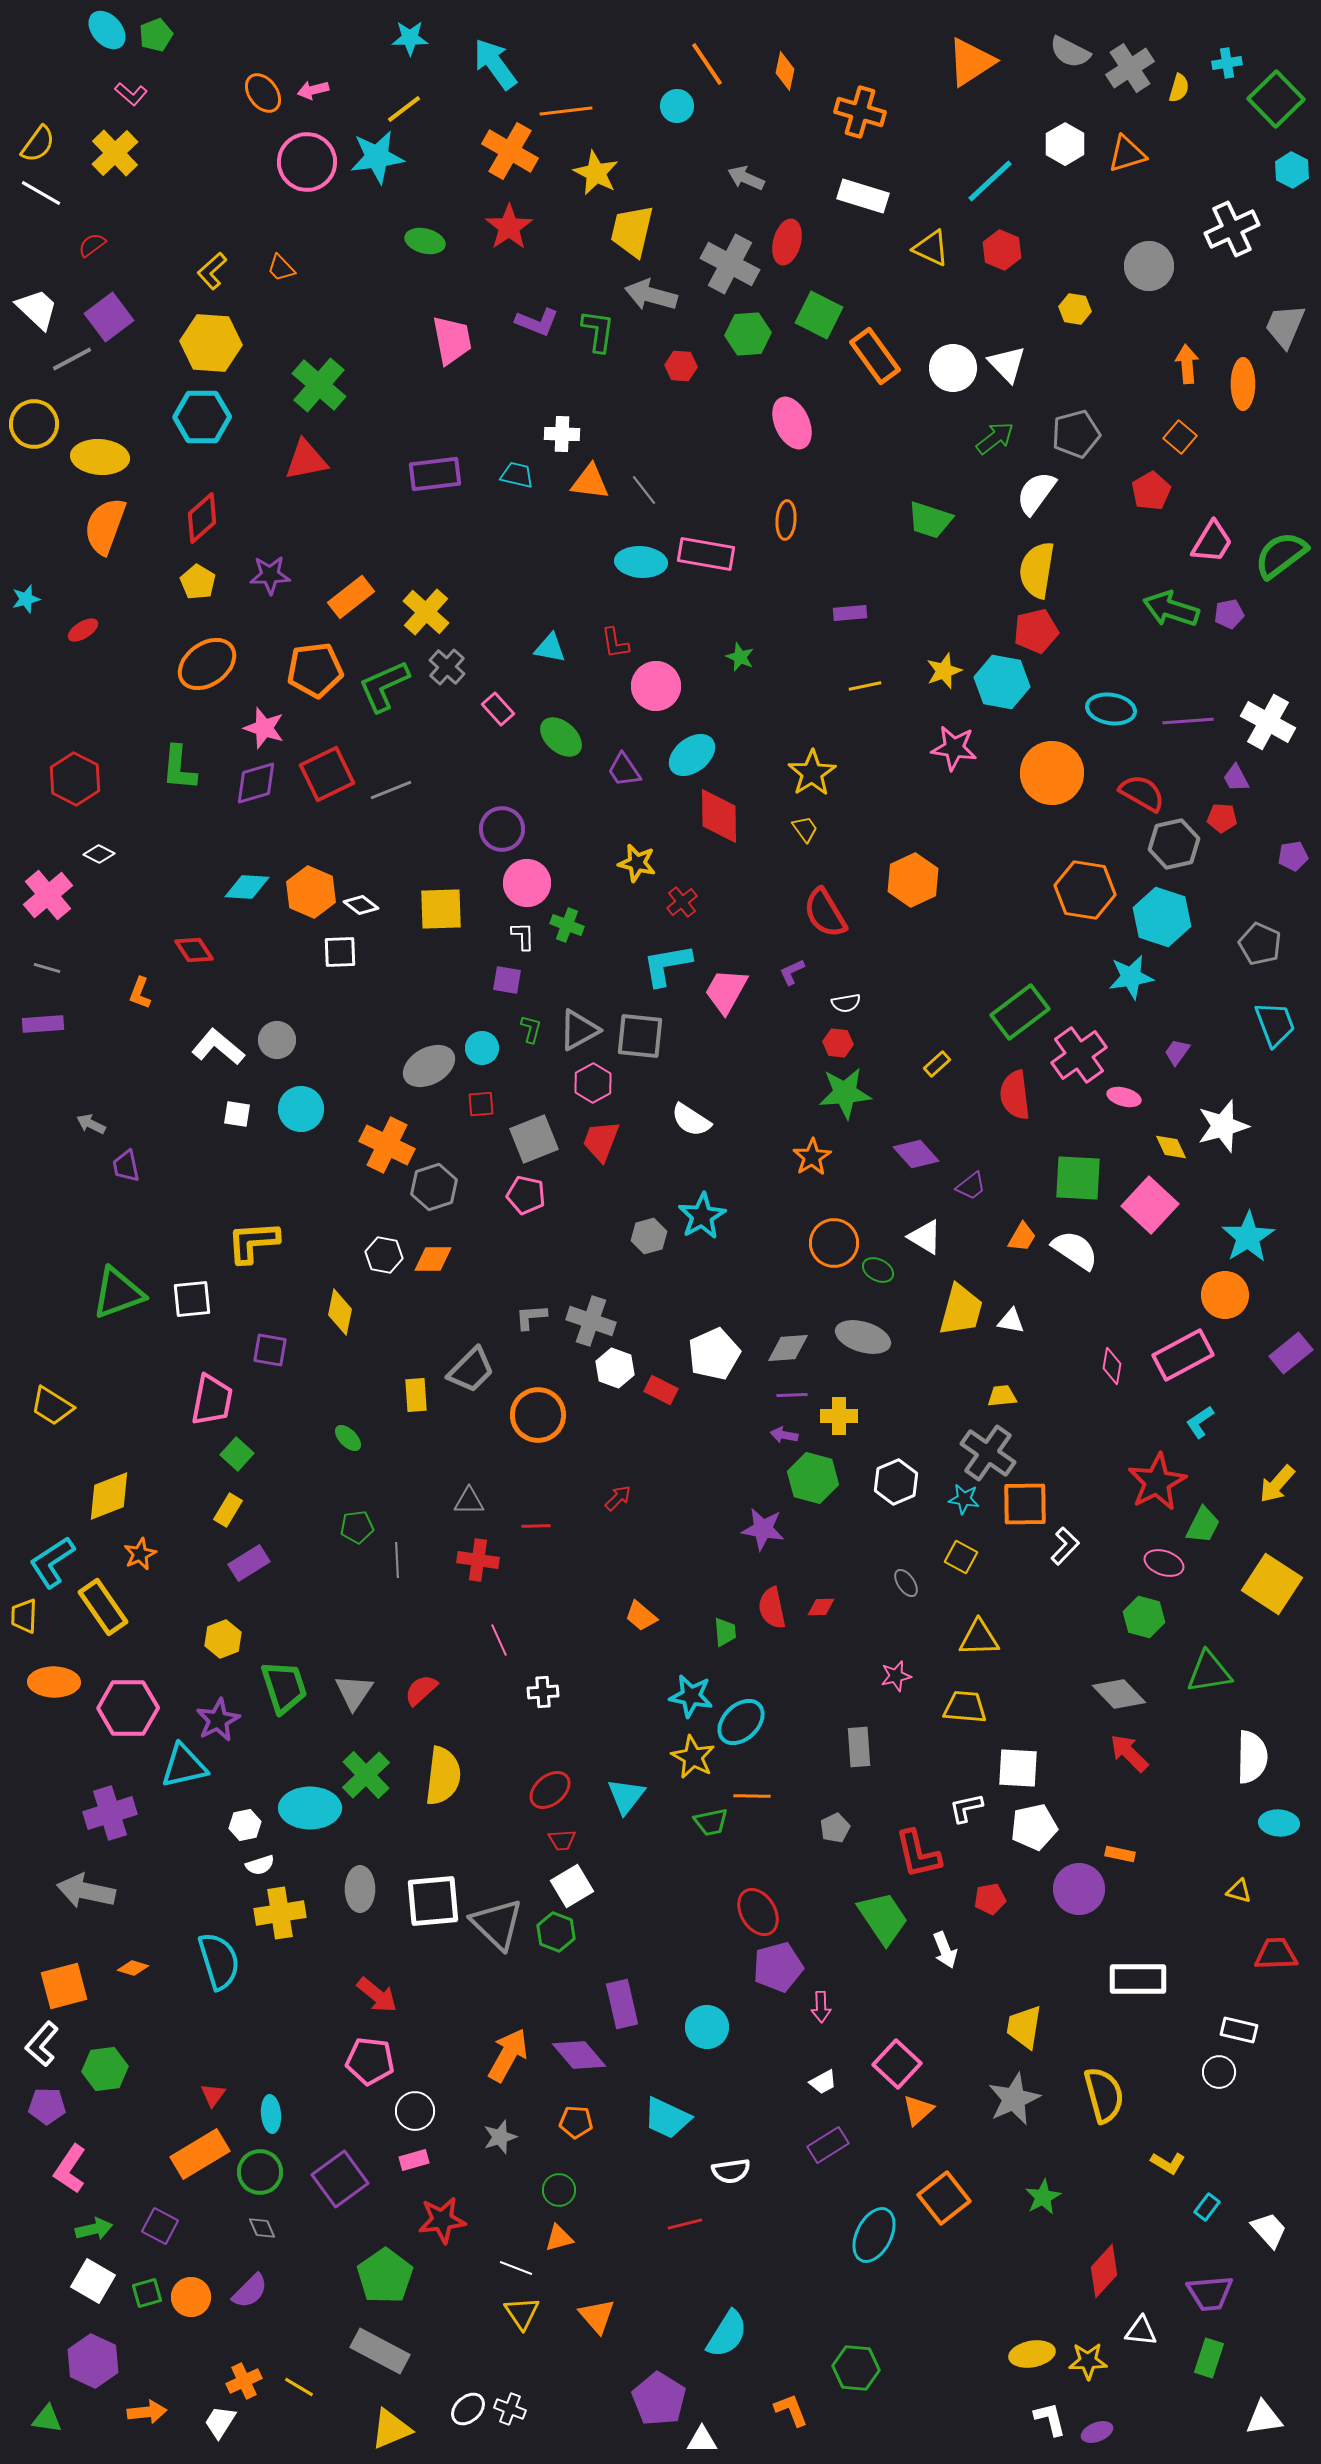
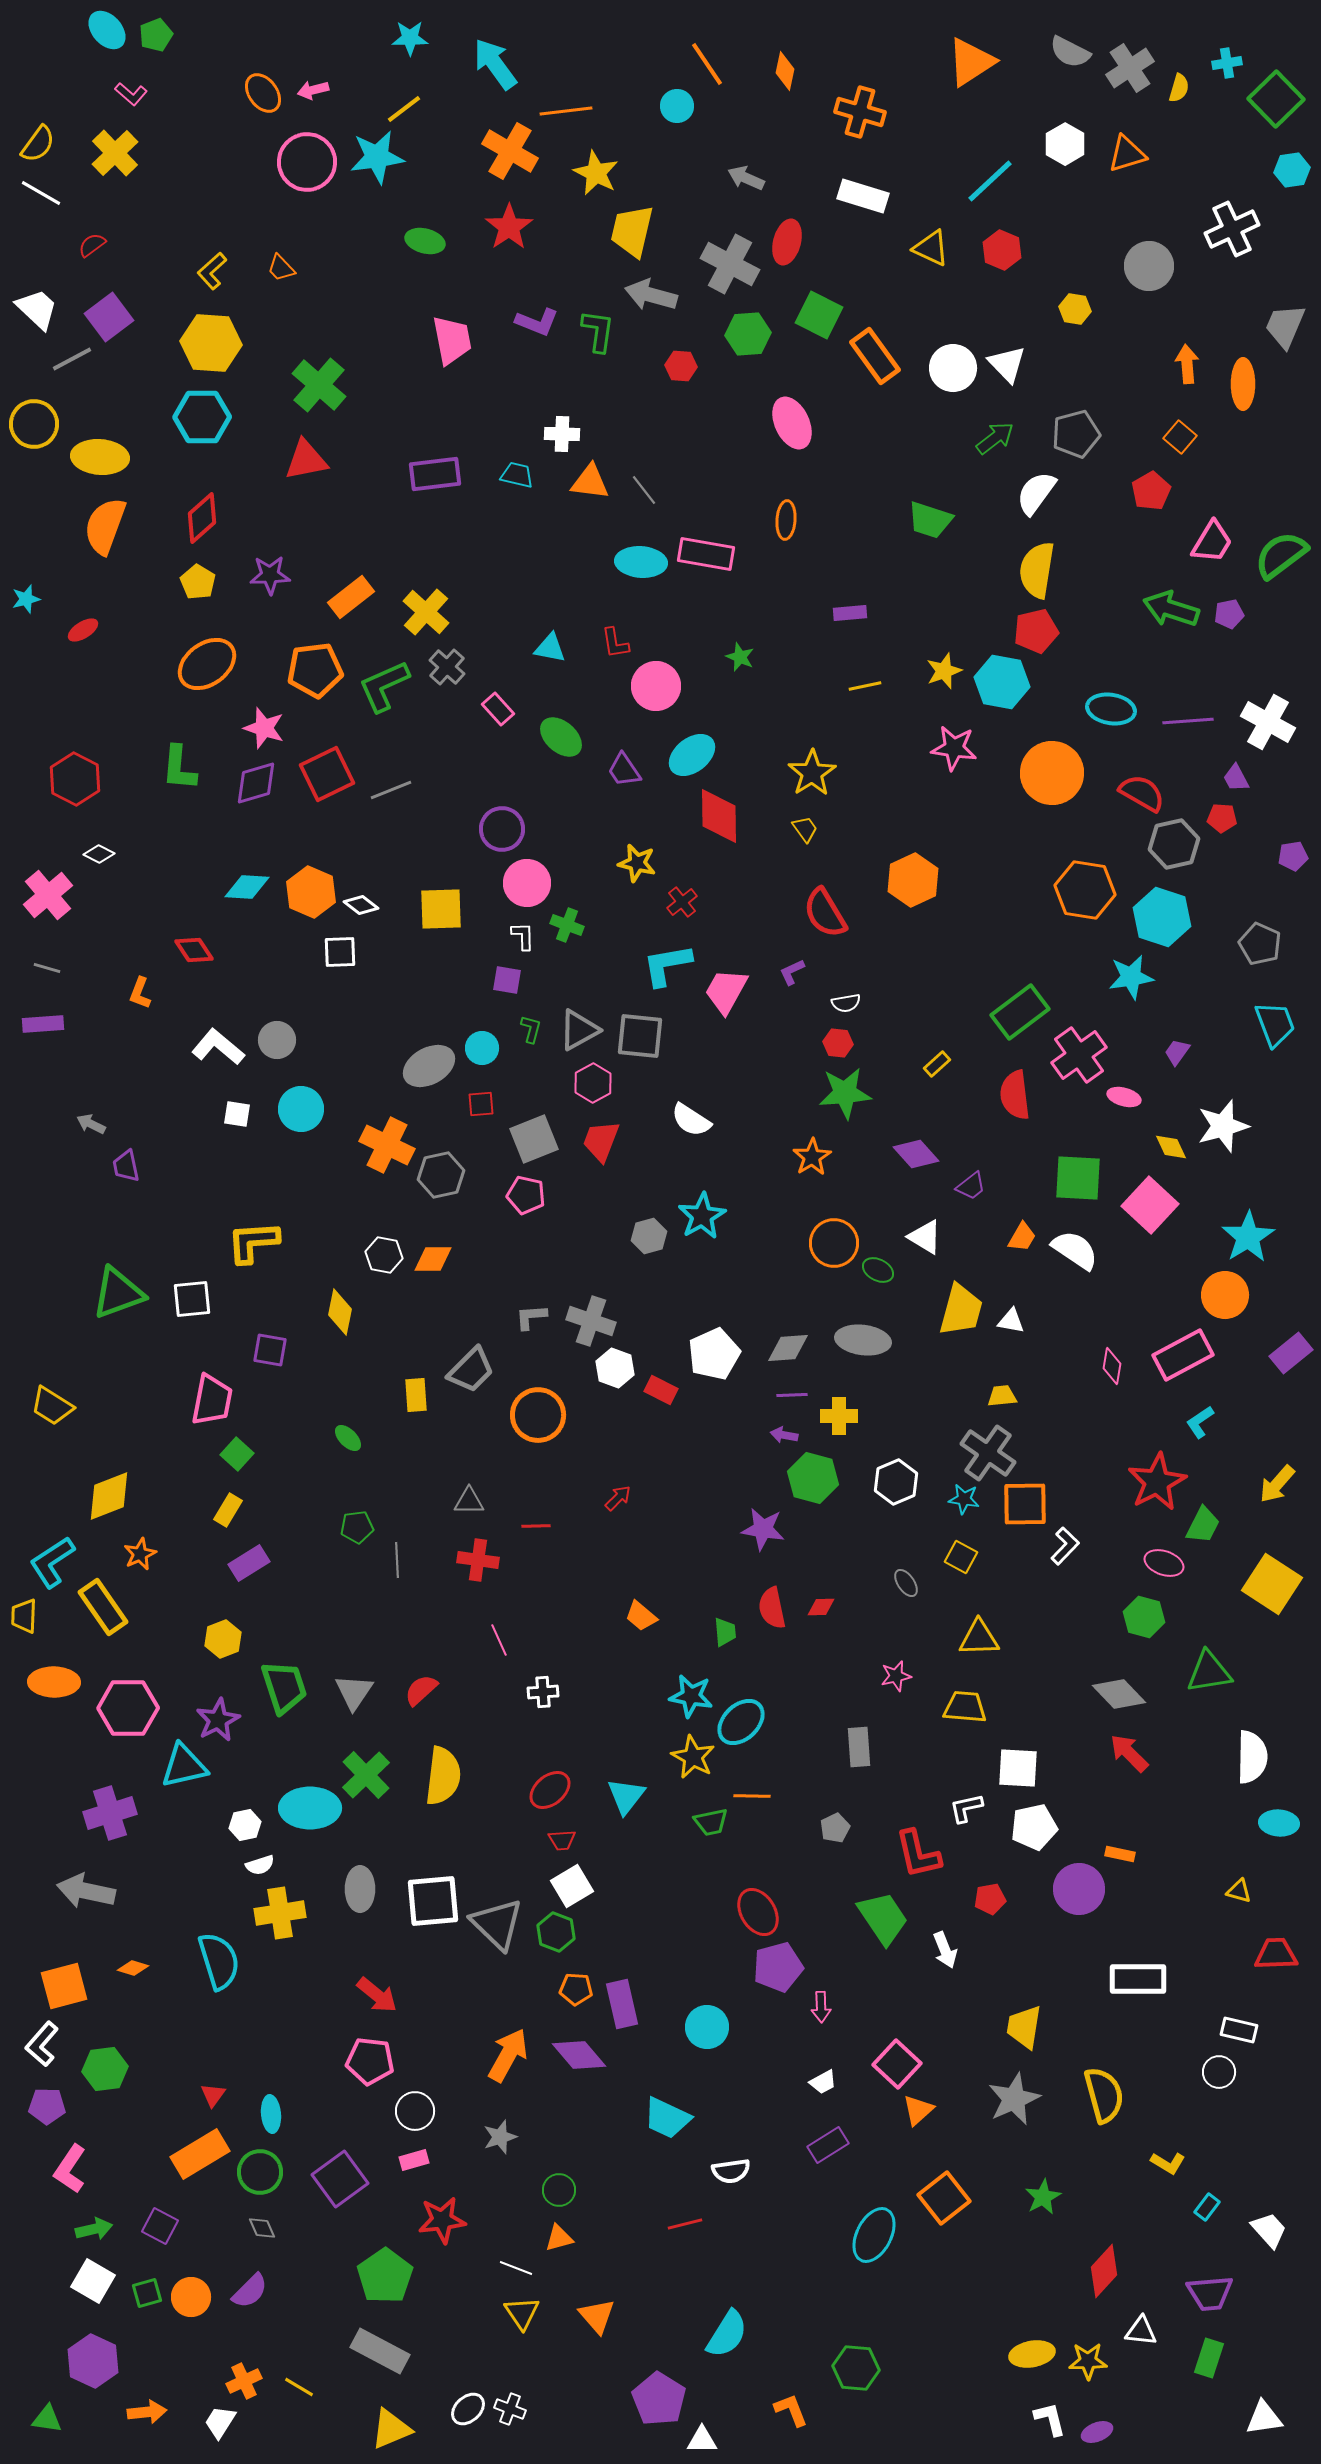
cyan hexagon at (1292, 170): rotated 24 degrees clockwise
gray hexagon at (434, 1187): moved 7 px right, 12 px up; rotated 6 degrees clockwise
gray ellipse at (863, 1337): moved 3 px down; rotated 10 degrees counterclockwise
orange pentagon at (576, 2122): moved 133 px up
